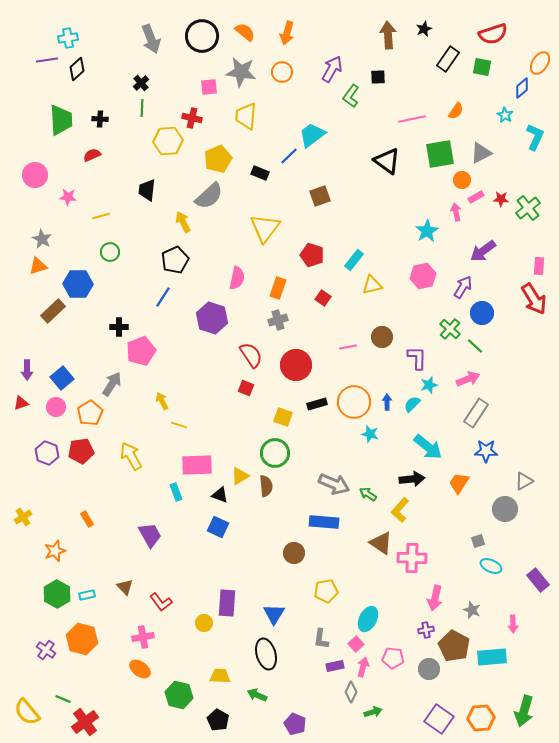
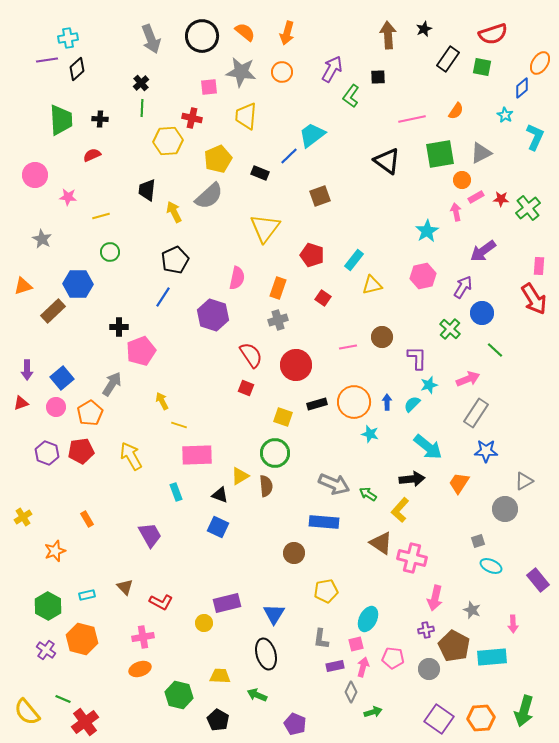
yellow arrow at (183, 222): moved 9 px left, 10 px up
orange triangle at (38, 266): moved 15 px left, 20 px down
purple hexagon at (212, 318): moved 1 px right, 3 px up
green line at (475, 346): moved 20 px right, 4 px down
pink rectangle at (197, 465): moved 10 px up
pink cross at (412, 558): rotated 12 degrees clockwise
green hexagon at (57, 594): moved 9 px left, 12 px down
red L-shape at (161, 602): rotated 25 degrees counterclockwise
purple rectangle at (227, 603): rotated 72 degrees clockwise
pink square at (356, 644): rotated 28 degrees clockwise
orange ellipse at (140, 669): rotated 55 degrees counterclockwise
